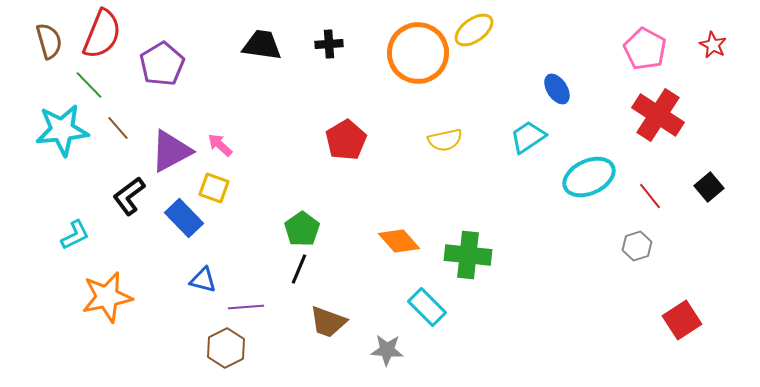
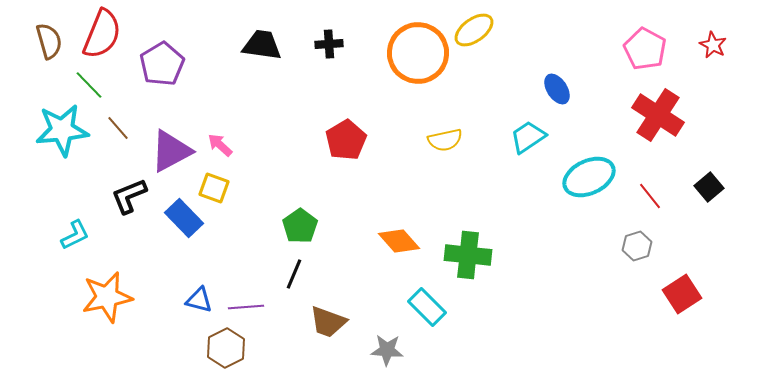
black L-shape: rotated 15 degrees clockwise
green pentagon: moved 2 px left, 3 px up
black line: moved 5 px left, 5 px down
blue triangle: moved 4 px left, 20 px down
red square: moved 26 px up
